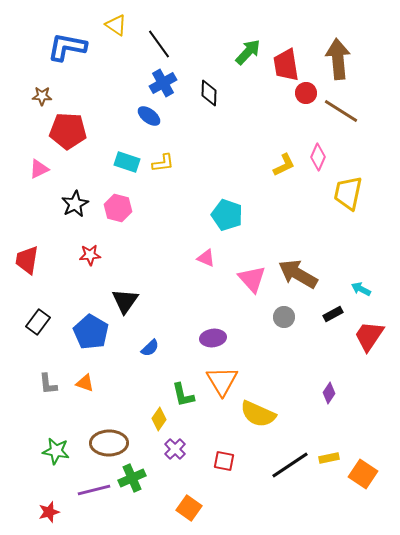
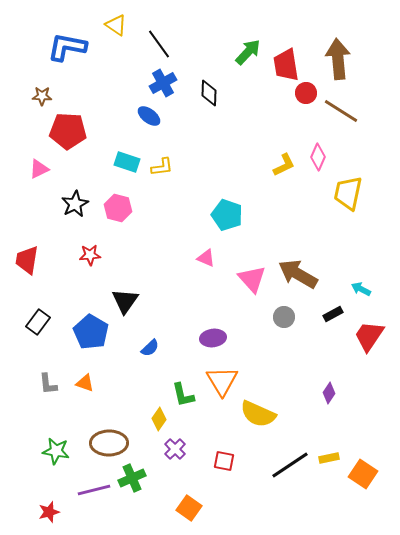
yellow L-shape at (163, 163): moved 1 px left, 4 px down
